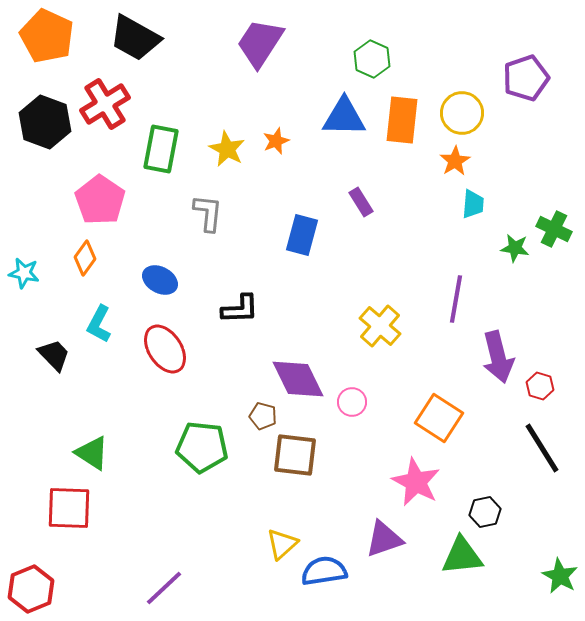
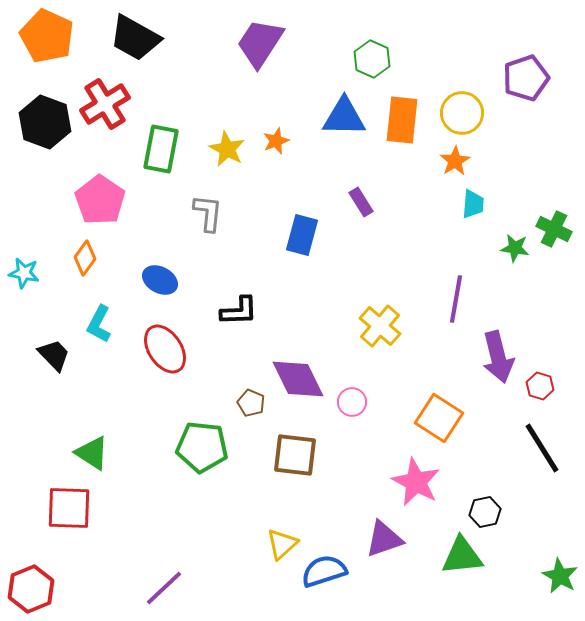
black L-shape at (240, 309): moved 1 px left, 2 px down
brown pentagon at (263, 416): moved 12 px left, 13 px up; rotated 8 degrees clockwise
blue semicircle at (324, 571): rotated 9 degrees counterclockwise
